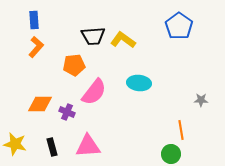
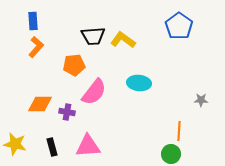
blue rectangle: moved 1 px left, 1 px down
purple cross: rotated 14 degrees counterclockwise
orange line: moved 2 px left, 1 px down; rotated 12 degrees clockwise
